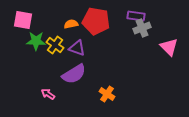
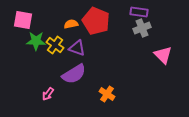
purple rectangle: moved 3 px right, 4 px up
red pentagon: rotated 12 degrees clockwise
pink triangle: moved 6 px left, 8 px down
pink arrow: rotated 88 degrees counterclockwise
